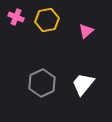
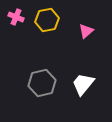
gray hexagon: rotated 12 degrees clockwise
